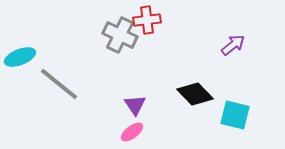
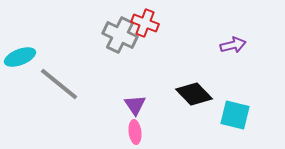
red cross: moved 2 px left, 3 px down; rotated 28 degrees clockwise
purple arrow: rotated 25 degrees clockwise
black diamond: moved 1 px left
pink ellipse: moved 3 px right; rotated 60 degrees counterclockwise
